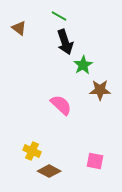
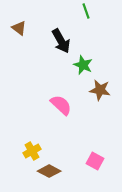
green line: moved 27 px right, 5 px up; rotated 42 degrees clockwise
black arrow: moved 4 px left, 1 px up; rotated 10 degrees counterclockwise
green star: rotated 18 degrees counterclockwise
brown star: rotated 10 degrees clockwise
yellow cross: rotated 36 degrees clockwise
pink square: rotated 18 degrees clockwise
